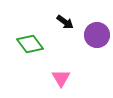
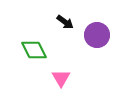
green diamond: moved 4 px right, 6 px down; rotated 12 degrees clockwise
